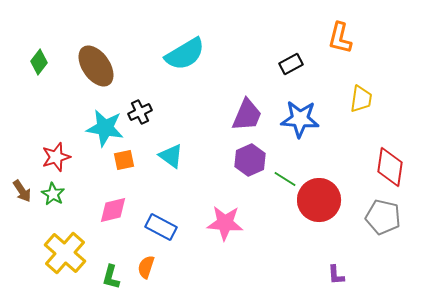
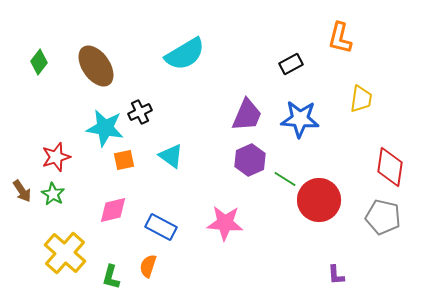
orange semicircle: moved 2 px right, 1 px up
